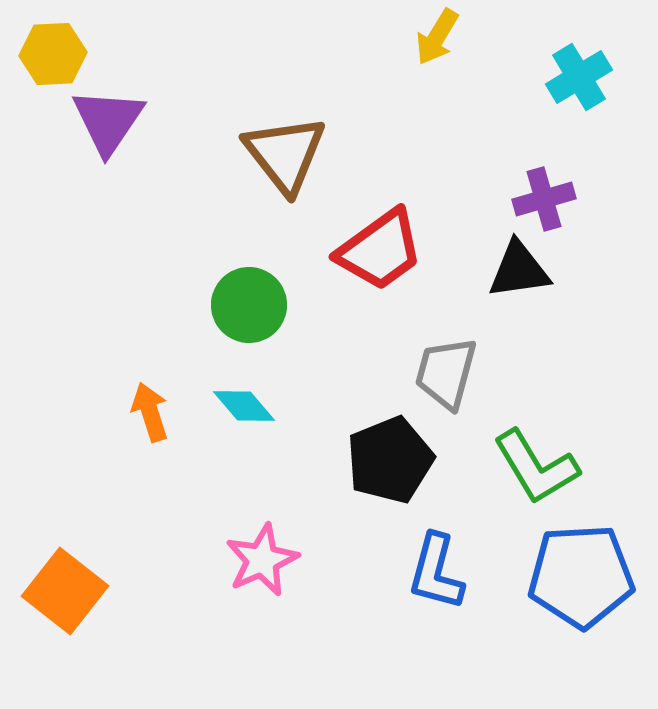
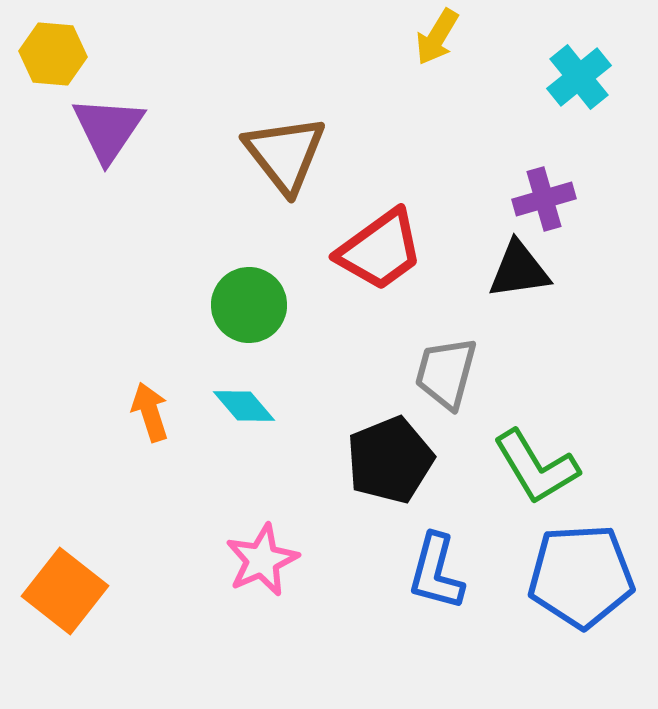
yellow hexagon: rotated 8 degrees clockwise
cyan cross: rotated 8 degrees counterclockwise
purple triangle: moved 8 px down
